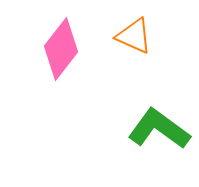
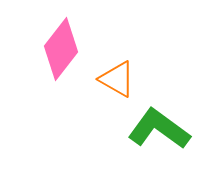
orange triangle: moved 17 px left, 43 px down; rotated 6 degrees clockwise
